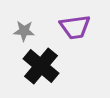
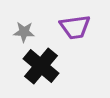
gray star: moved 1 px down
